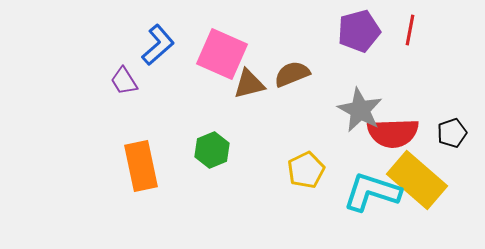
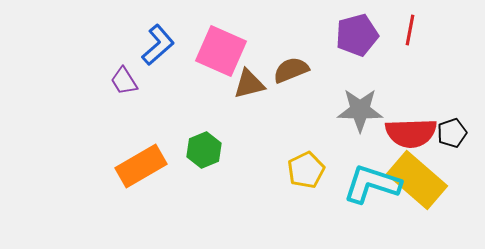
purple pentagon: moved 2 px left, 4 px down
pink square: moved 1 px left, 3 px up
brown semicircle: moved 1 px left, 4 px up
gray star: rotated 27 degrees counterclockwise
red semicircle: moved 18 px right
green hexagon: moved 8 px left
orange rectangle: rotated 72 degrees clockwise
cyan L-shape: moved 8 px up
